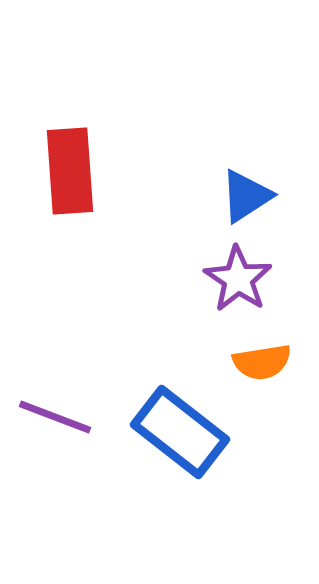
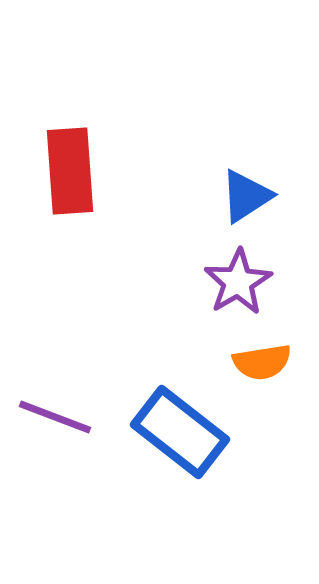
purple star: moved 3 px down; rotated 8 degrees clockwise
